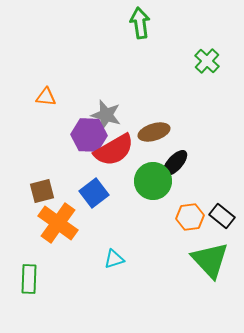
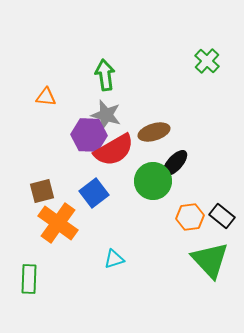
green arrow: moved 35 px left, 52 px down
